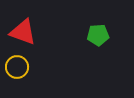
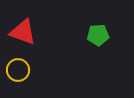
yellow circle: moved 1 px right, 3 px down
